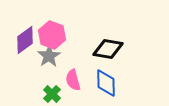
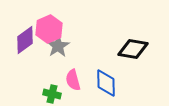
pink hexagon: moved 3 px left, 6 px up; rotated 16 degrees clockwise
black diamond: moved 25 px right
gray star: moved 9 px right, 10 px up
green cross: rotated 30 degrees counterclockwise
